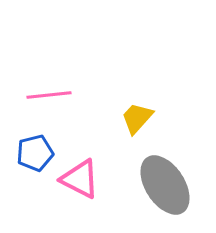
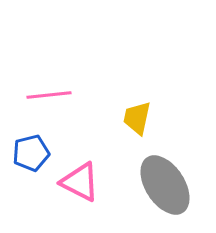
yellow trapezoid: rotated 30 degrees counterclockwise
blue pentagon: moved 4 px left
pink triangle: moved 3 px down
